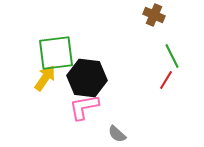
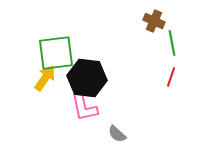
brown cross: moved 6 px down
green line: moved 13 px up; rotated 15 degrees clockwise
red line: moved 5 px right, 3 px up; rotated 12 degrees counterclockwise
pink L-shape: rotated 92 degrees counterclockwise
